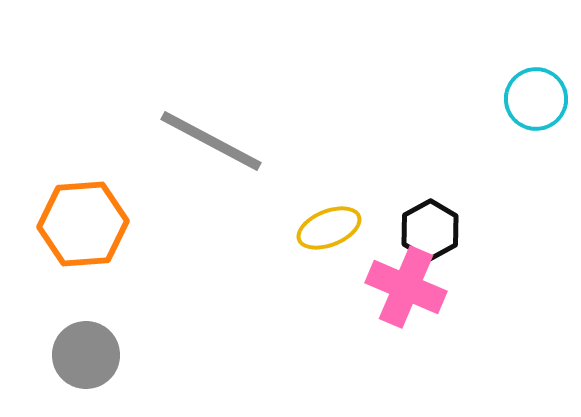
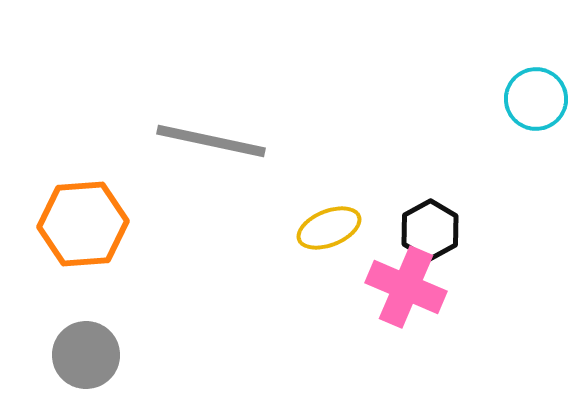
gray line: rotated 16 degrees counterclockwise
